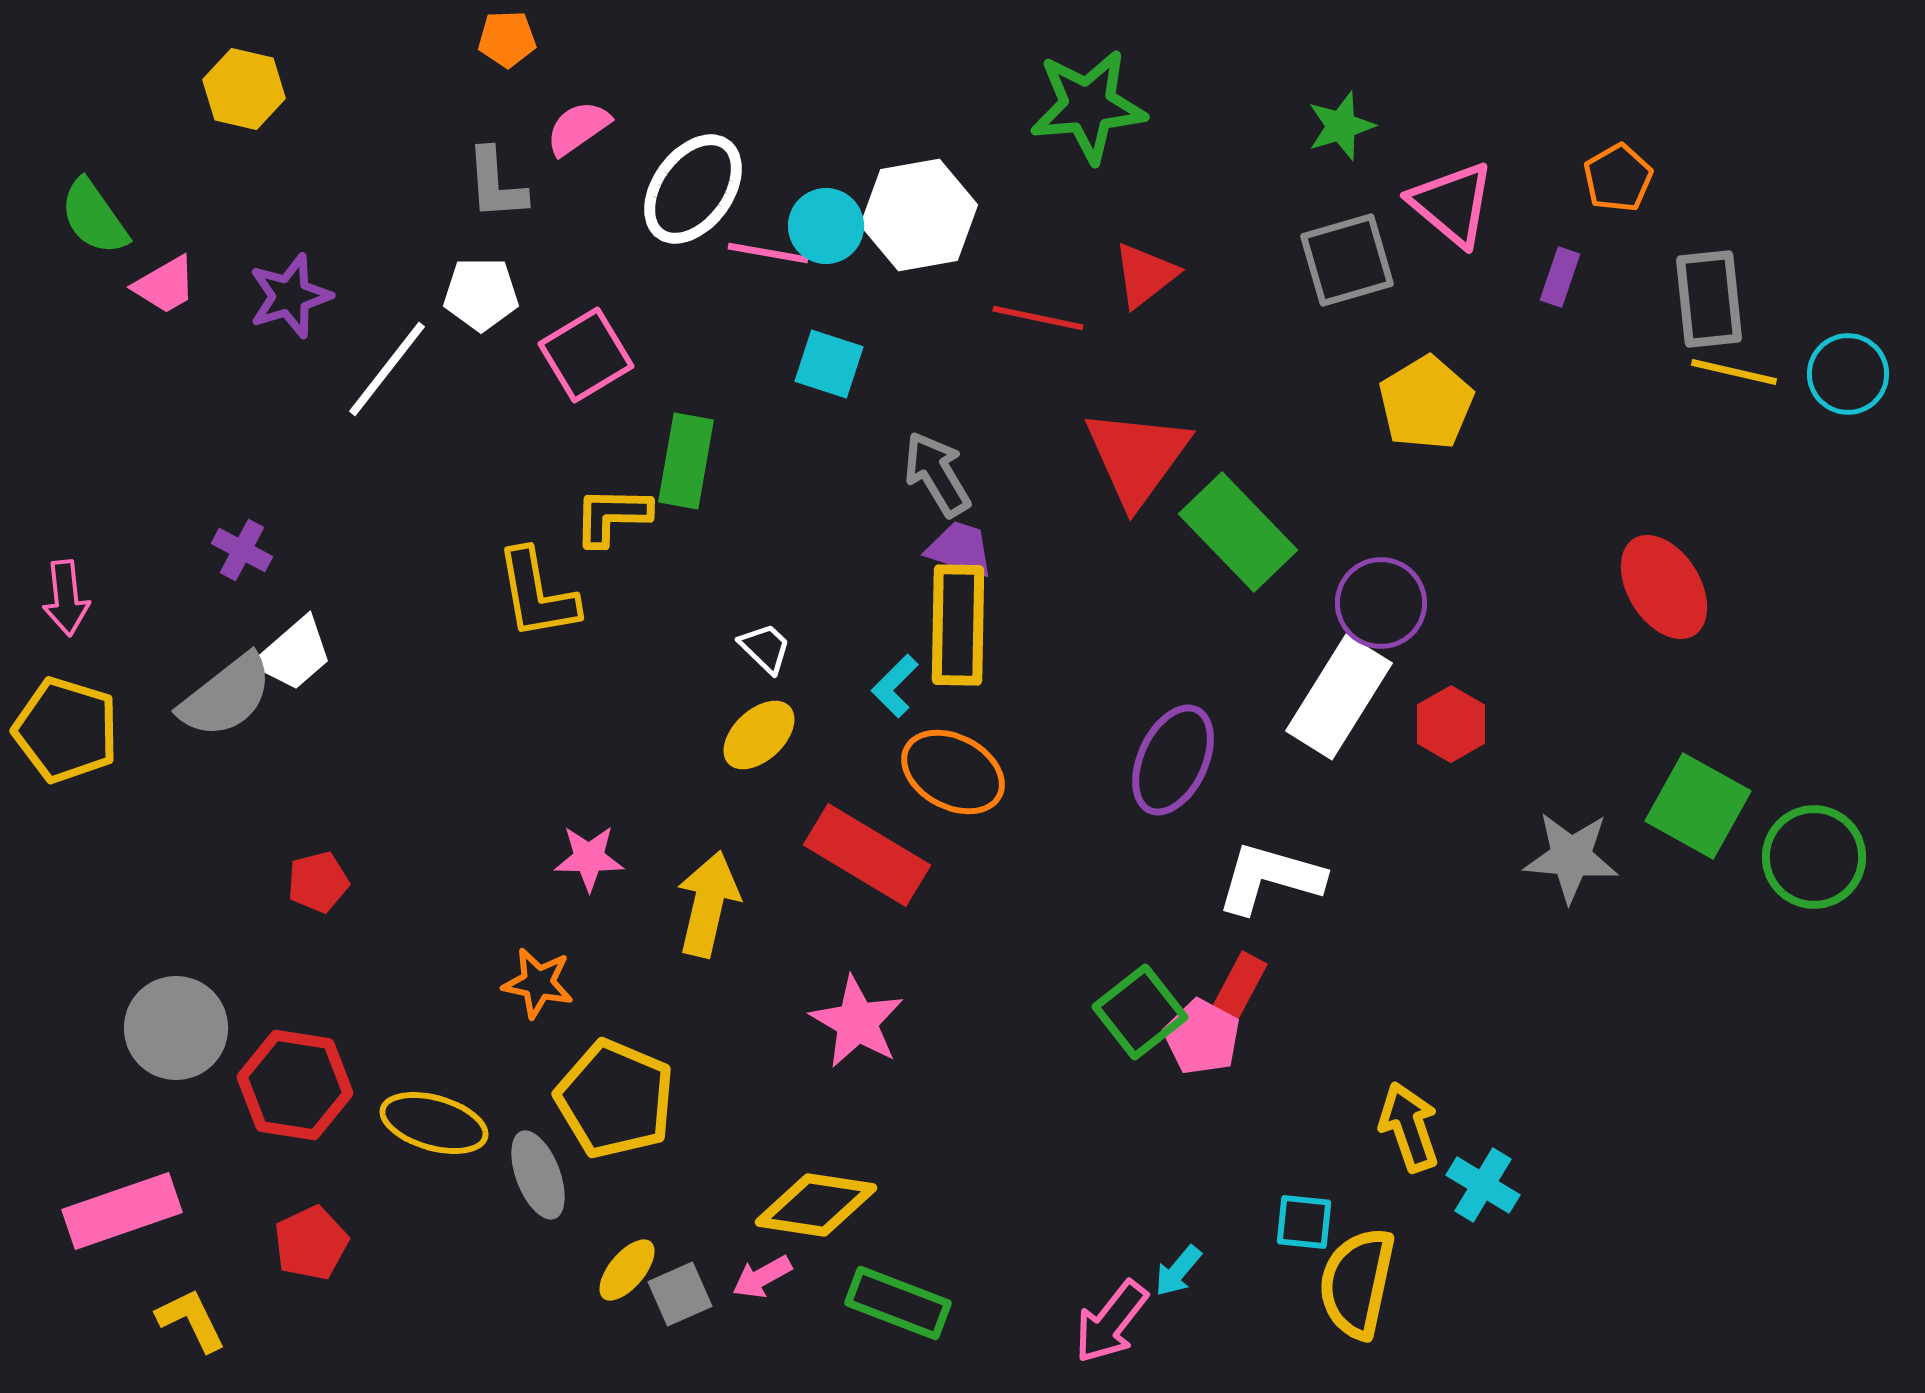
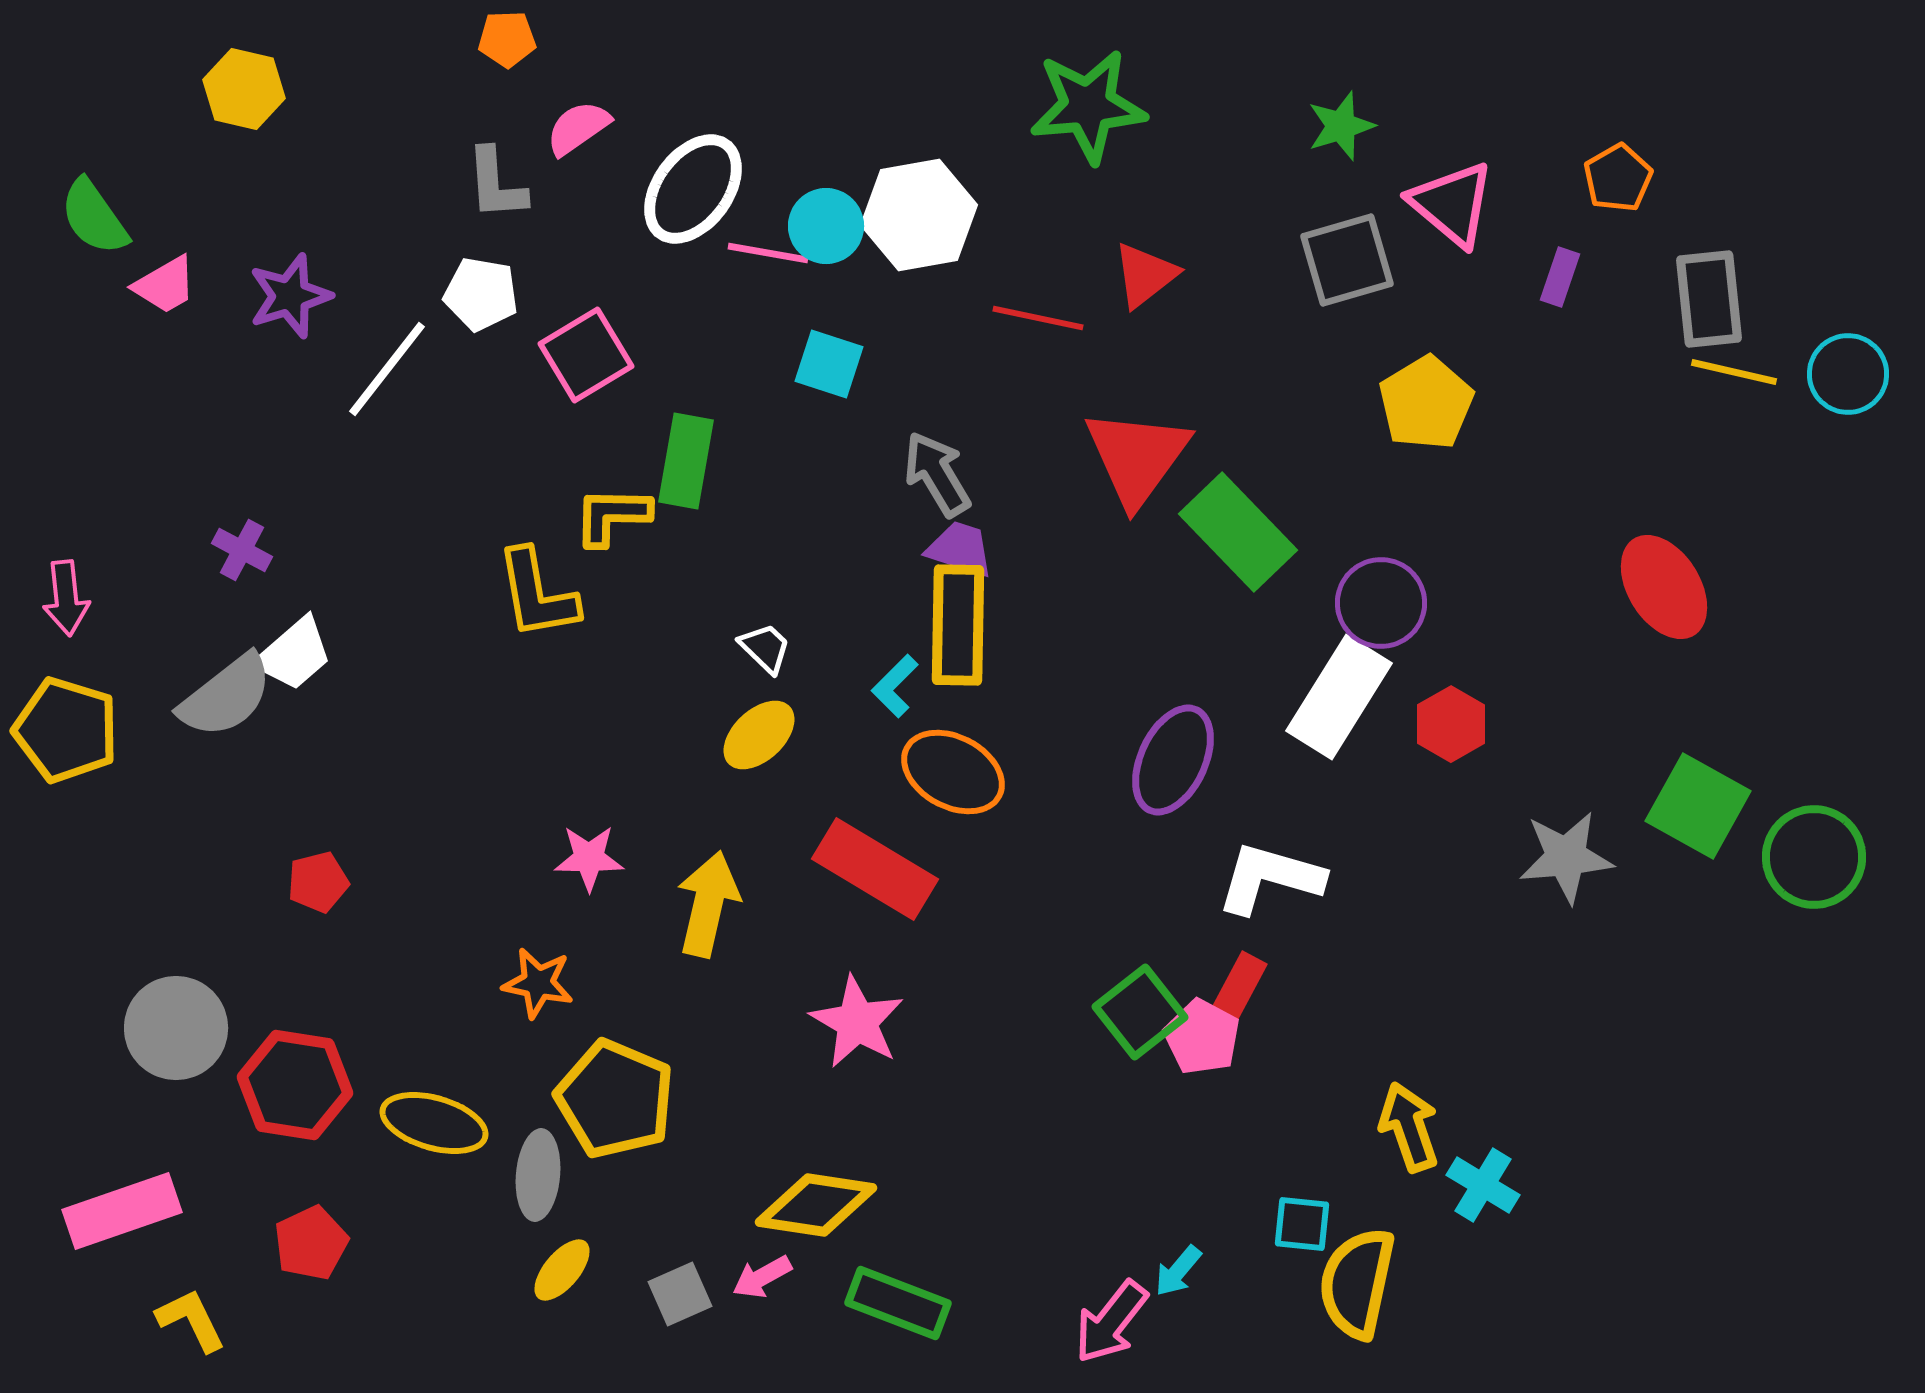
white pentagon at (481, 294): rotated 10 degrees clockwise
red rectangle at (867, 855): moved 8 px right, 14 px down
gray star at (1571, 857): moved 5 px left; rotated 10 degrees counterclockwise
gray ellipse at (538, 1175): rotated 26 degrees clockwise
cyan square at (1304, 1222): moved 2 px left, 2 px down
yellow ellipse at (627, 1270): moved 65 px left
